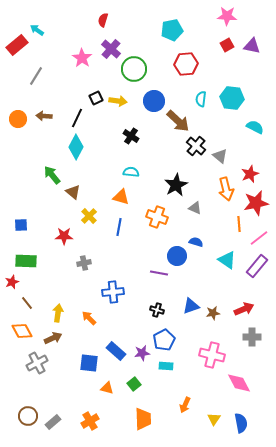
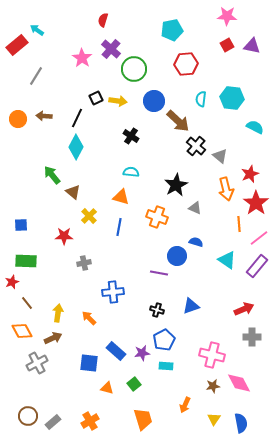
red star at (256, 203): rotated 25 degrees counterclockwise
brown star at (213, 313): moved 73 px down
orange trapezoid at (143, 419): rotated 15 degrees counterclockwise
